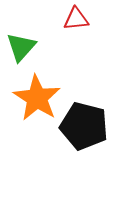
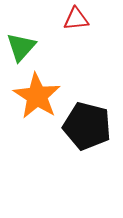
orange star: moved 2 px up
black pentagon: moved 3 px right
